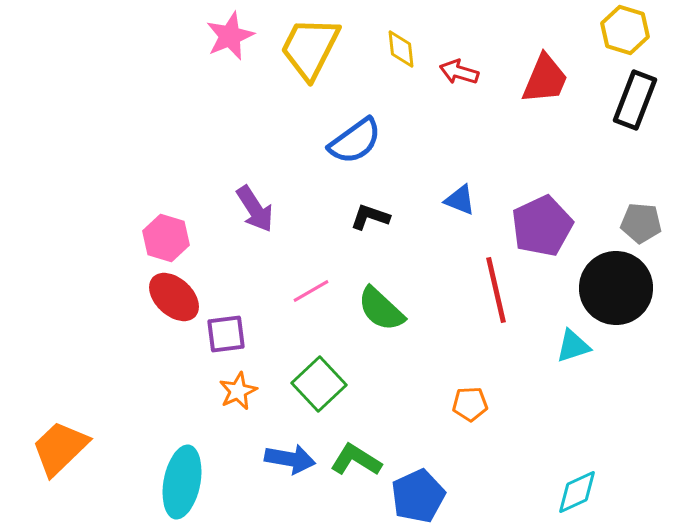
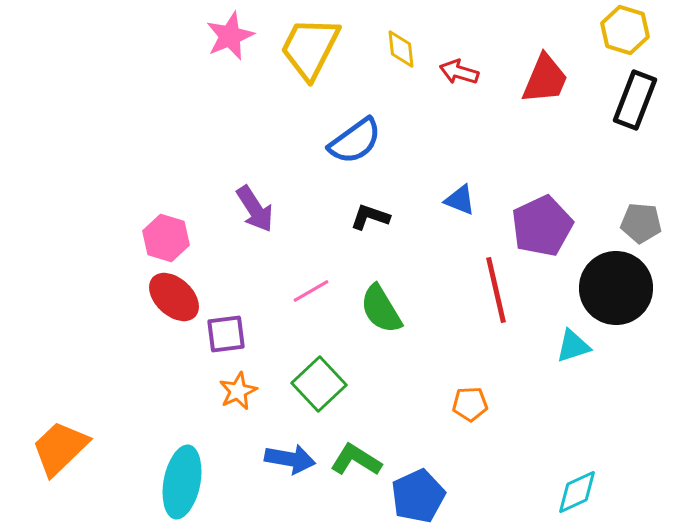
green semicircle: rotated 16 degrees clockwise
